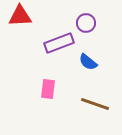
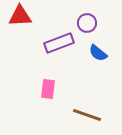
purple circle: moved 1 px right
blue semicircle: moved 10 px right, 9 px up
brown line: moved 8 px left, 11 px down
